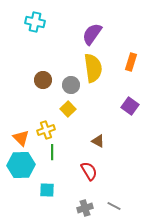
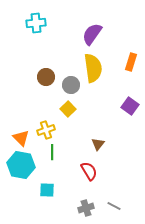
cyan cross: moved 1 px right, 1 px down; rotated 18 degrees counterclockwise
brown circle: moved 3 px right, 3 px up
brown triangle: moved 3 px down; rotated 40 degrees clockwise
cyan hexagon: rotated 12 degrees clockwise
gray cross: moved 1 px right
